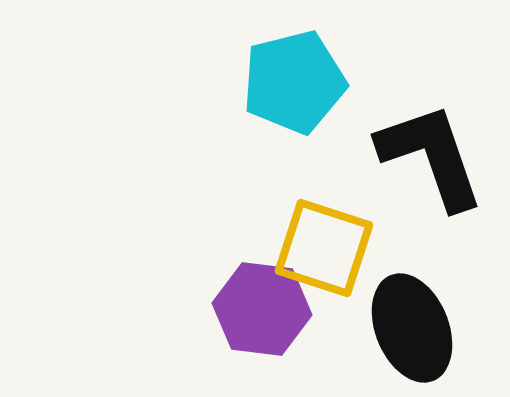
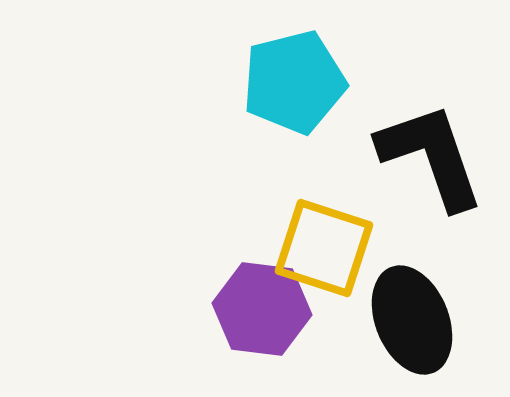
black ellipse: moved 8 px up
